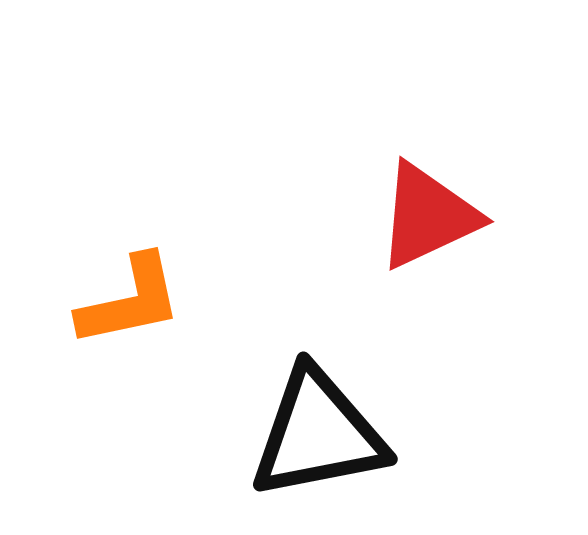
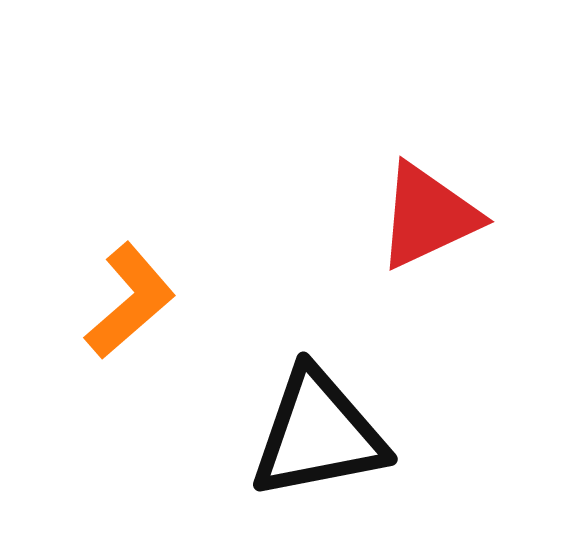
orange L-shape: rotated 29 degrees counterclockwise
